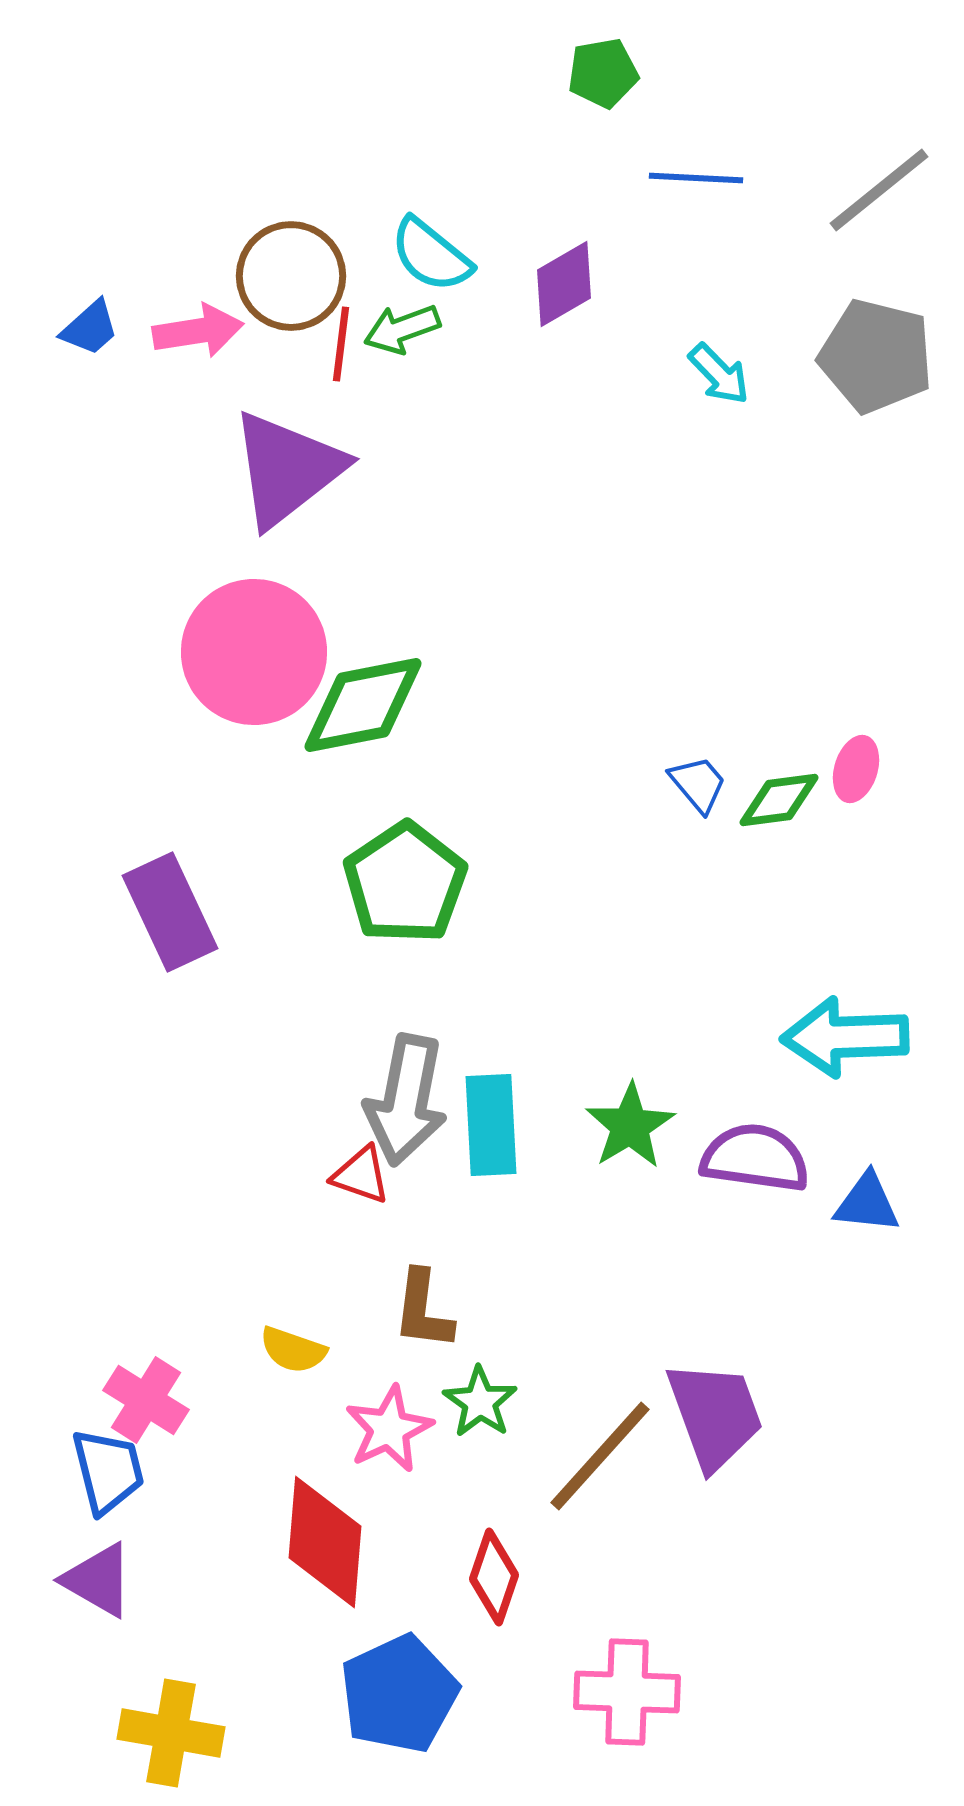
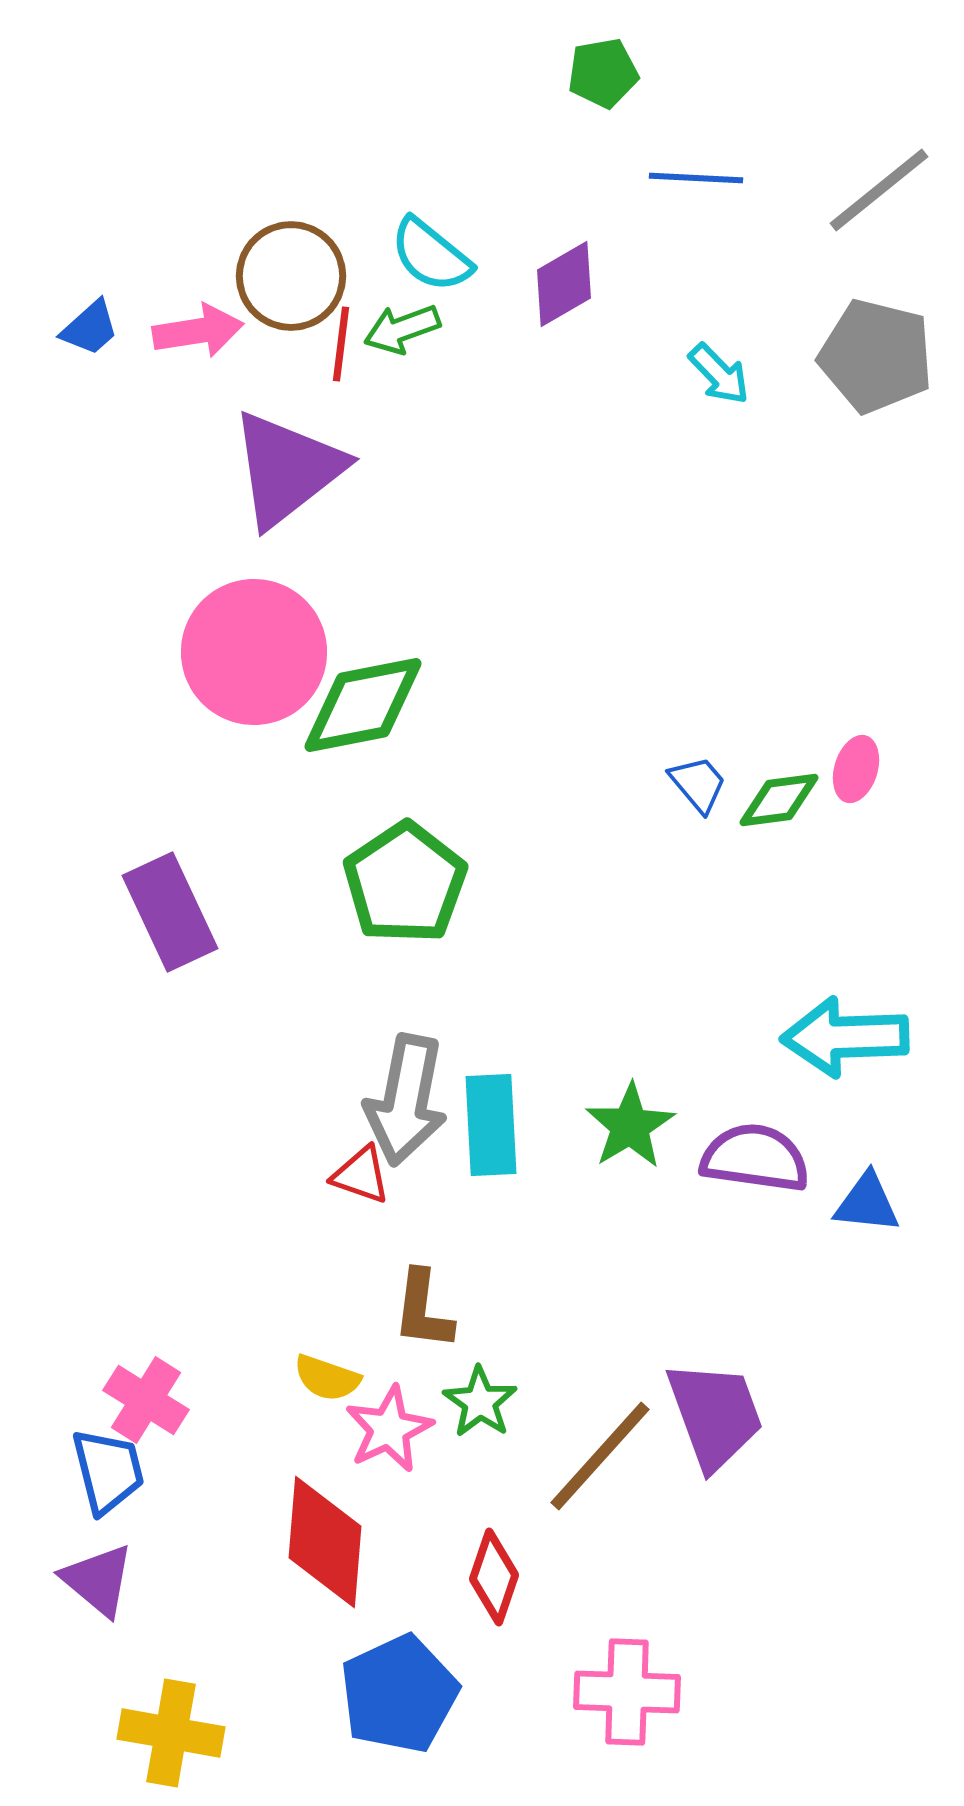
yellow semicircle at (293, 1350): moved 34 px right, 28 px down
purple triangle at (98, 1580): rotated 10 degrees clockwise
